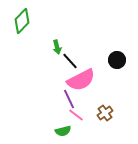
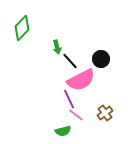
green diamond: moved 7 px down
black circle: moved 16 px left, 1 px up
